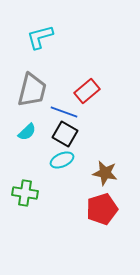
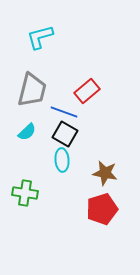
cyan ellipse: rotated 70 degrees counterclockwise
